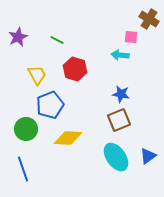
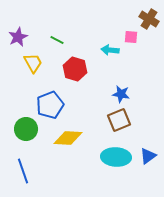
cyan arrow: moved 10 px left, 5 px up
yellow trapezoid: moved 4 px left, 12 px up
cyan ellipse: rotated 52 degrees counterclockwise
blue line: moved 2 px down
